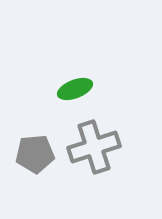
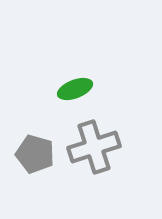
gray pentagon: rotated 21 degrees clockwise
